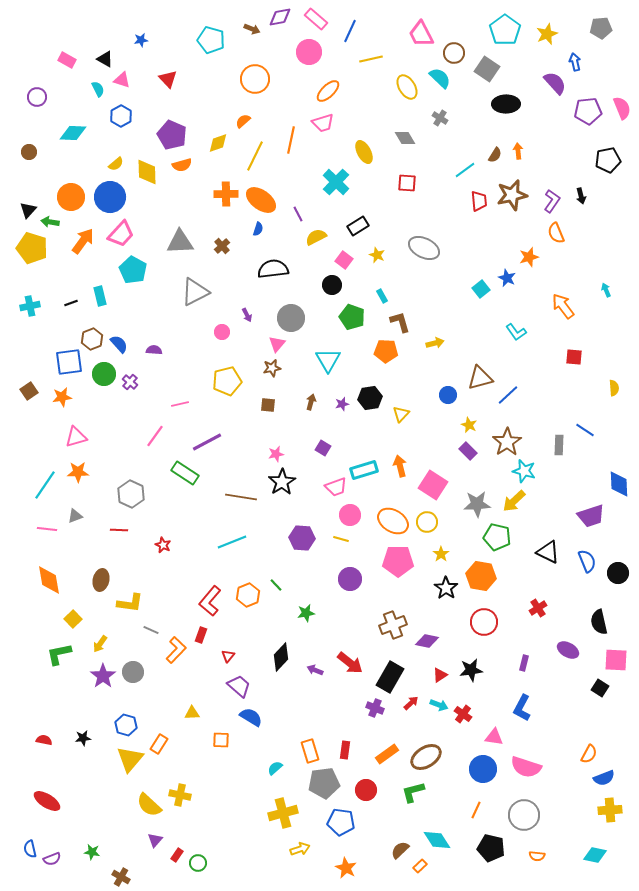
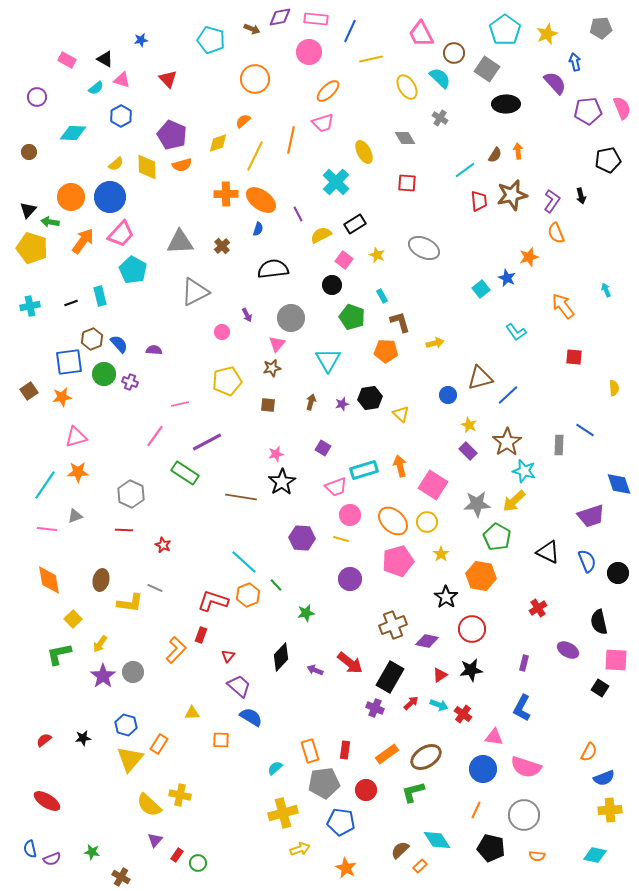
pink rectangle at (316, 19): rotated 35 degrees counterclockwise
cyan semicircle at (98, 89): moved 2 px left, 1 px up; rotated 77 degrees clockwise
yellow diamond at (147, 172): moved 5 px up
black rectangle at (358, 226): moved 3 px left, 2 px up
yellow semicircle at (316, 237): moved 5 px right, 2 px up
purple cross at (130, 382): rotated 21 degrees counterclockwise
yellow triangle at (401, 414): rotated 30 degrees counterclockwise
blue diamond at (619, 484): rotated 16 degrees counterclockwise
orange ellipse at (393, 521): rotated 12 degrees clockwise
red line at (119, 530): moved 5 px right
green pentagon at (497, 537): rotated 16 degrees clockwise
cyan line at (232, 542): moved 12 px right, 20 px down; rotated 64 degrees clockwise
pink pentagon at (398, 561): rotated 16 degrees counterclockwise
black star at (446, 588): moved 9 px down
red L-shape at (210, 601): moved 3 px right; rotated 68 degrees clockwise
red circle at (484, 622): moved 12 px left, 7 px down
gray line at (151, 630): moved 4 px right, 42 px up
red semicircle at (44, 740): rotated 49 degrees counterclockwise
orange semicircle at (589, 754): moved 2 px up
